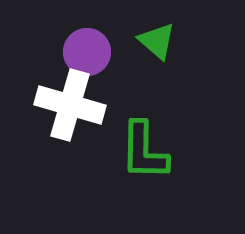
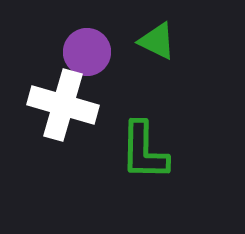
green triangle: rotated 15 degrees counterclockwise
white cross: moved 7 px left
